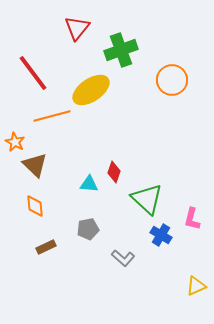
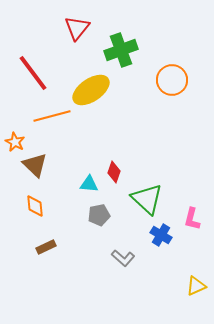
gray pentagon: moved 11 px right, 14 px up
